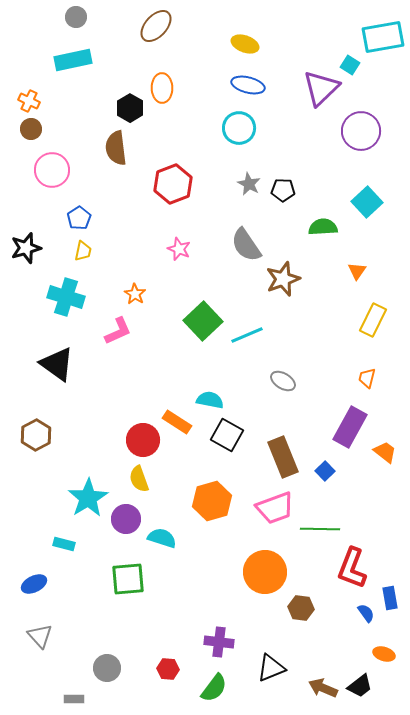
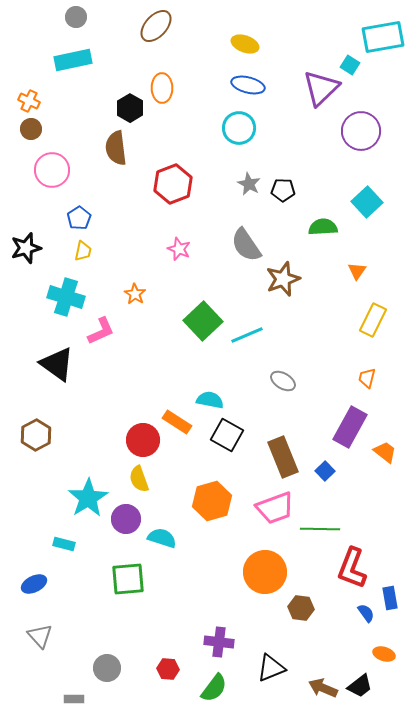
pink L-shape at (118, 331): moved 17 px left
